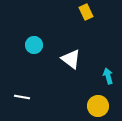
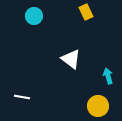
cyan circle: moved 29 px up
